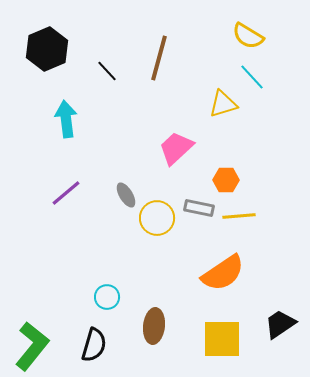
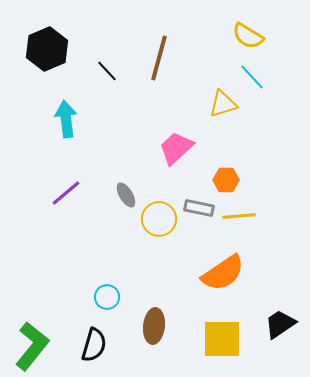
yellow circle: moved 2 px right, 1 px down
